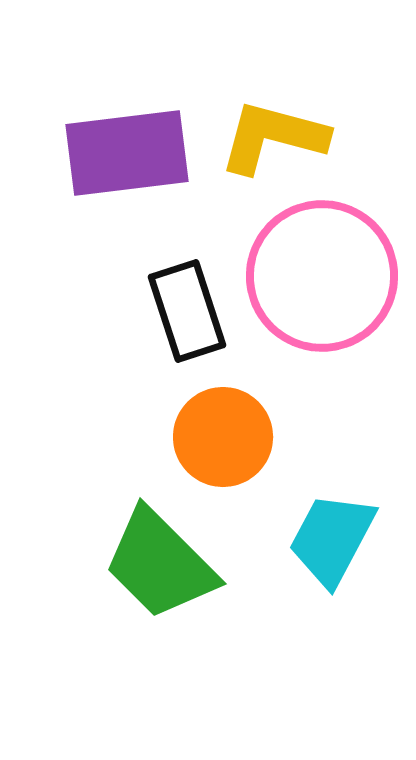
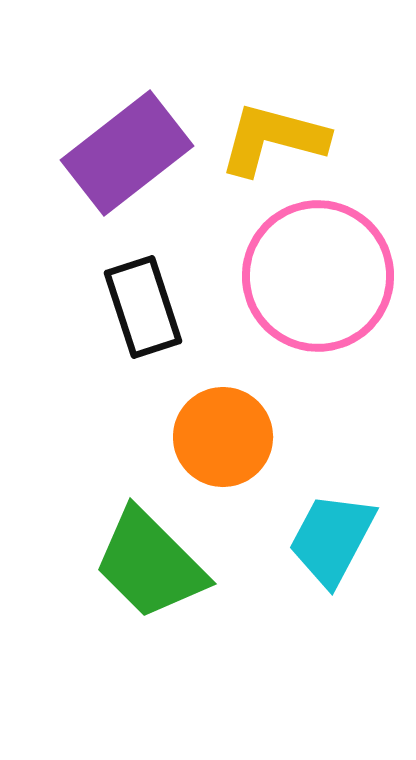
yellow L-shape: moved 2 px down
purple rectangle: rotated 31 degrees counterclockwise
pink circle: moved 4 px left
black rectangle: moved 44 px left, 4 px up
green trapezoid: moved 10 px left
